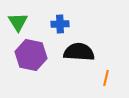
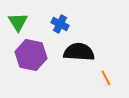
blue cross: rotated 30 degrees clockwise
orange line: rotated 42 degrees counterclockwise
